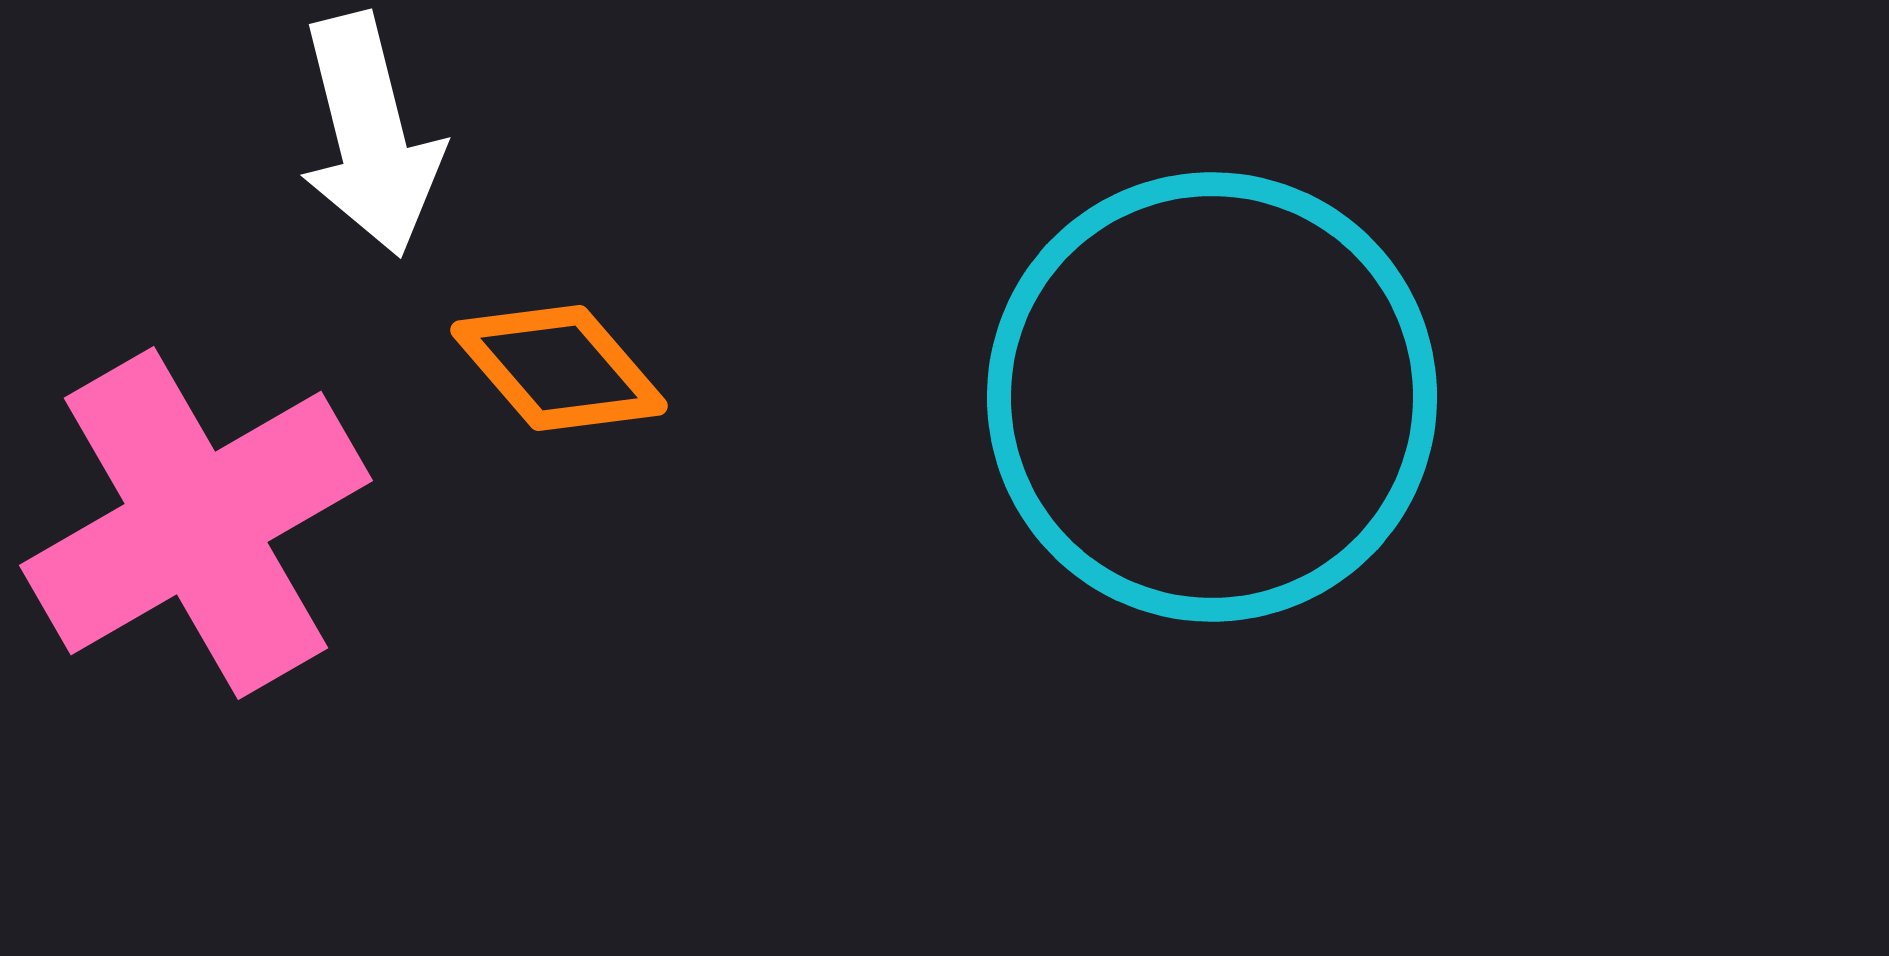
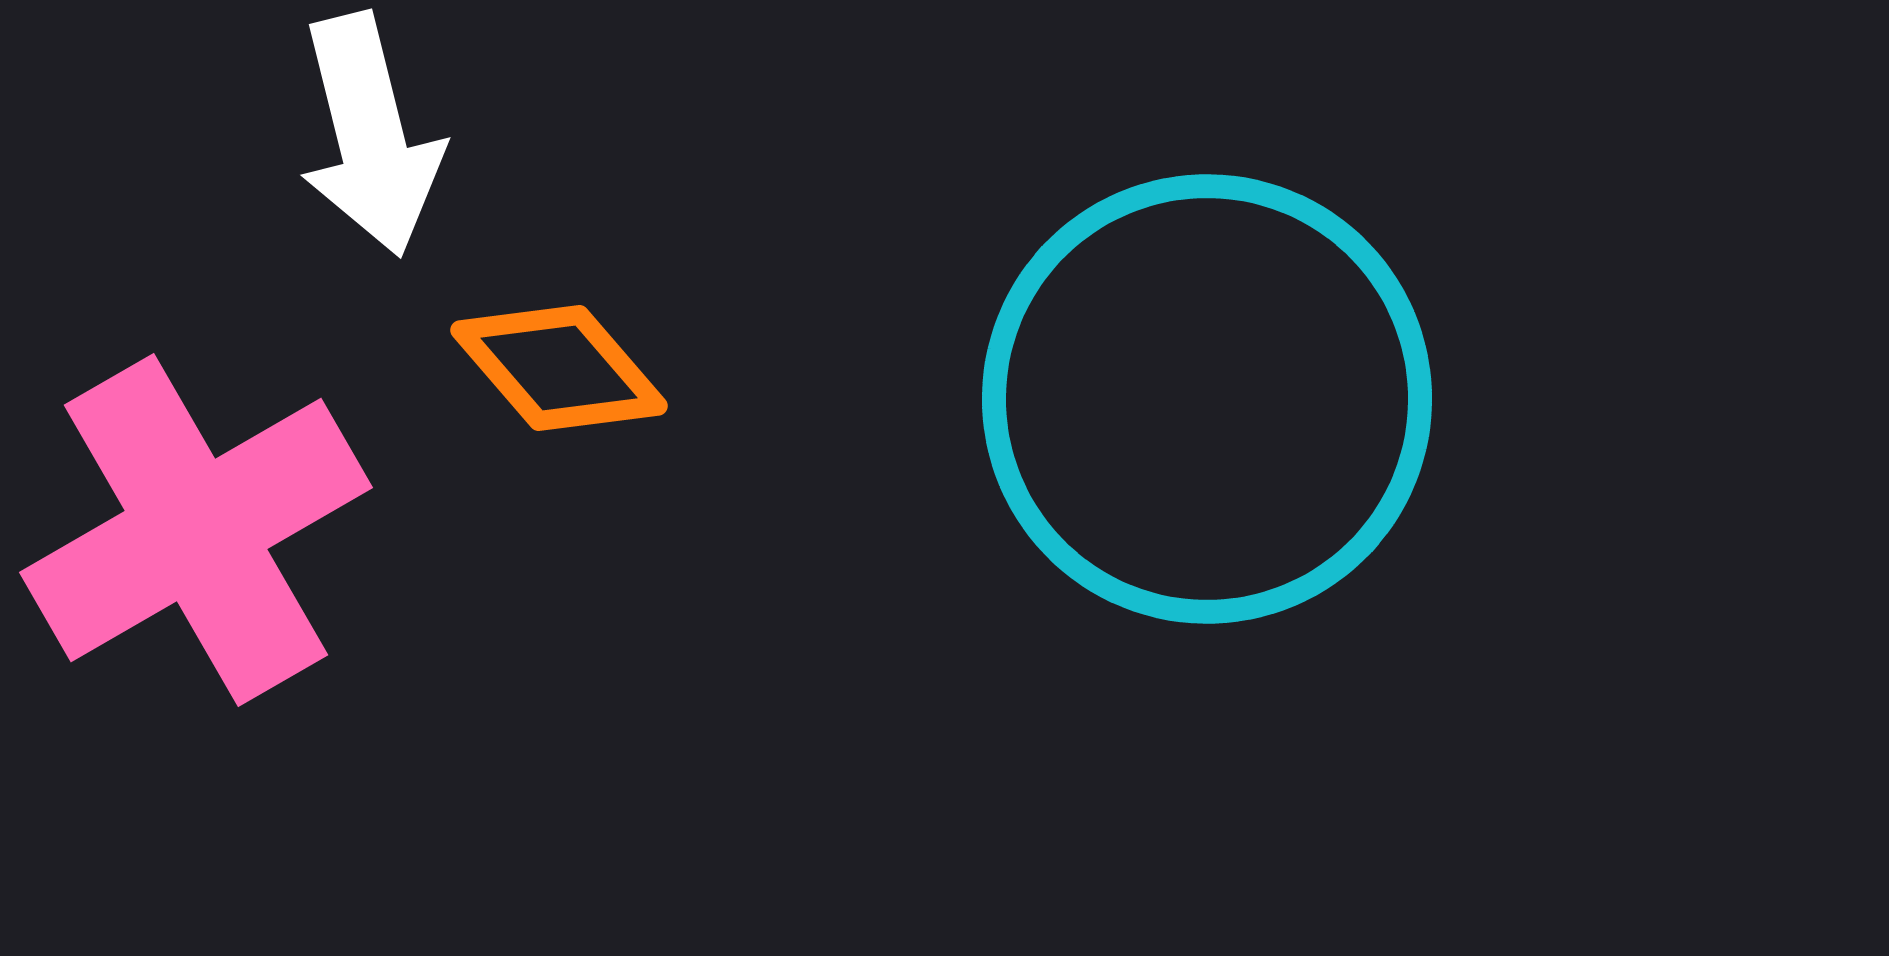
cyan circle: moved 5 px left, 2 px down
pink cross: moved 7 px down
